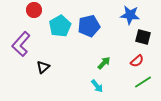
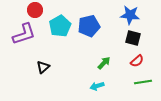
red circle: moved 1 px right
black square: moved 10 px left, 1 px down
purple L-shape: moved 3 px right, 10 px up; rotated 150 degrees counterclockwise
green line: rotated 24 degrees clockwise
cyan arrow: rotated 112 degrees clockwise
